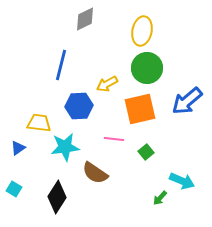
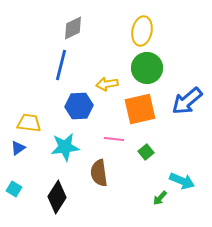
gray diamond: moved 12 px left, 9 px down
yellow arrow: rotated 20 degrees clockwise
yellow trapezoid: moved 10 px left
brown semicircle: moved 4 px right; rotated 48 degrees clockwise
